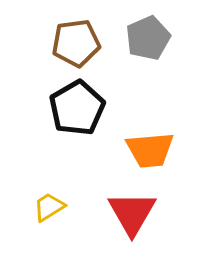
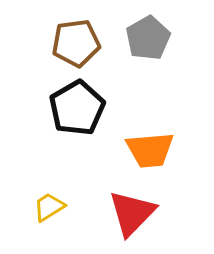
gray pentagon: rotated 6 degrees counterclockwise
red triangle: rotated 14 degrees clockwise
